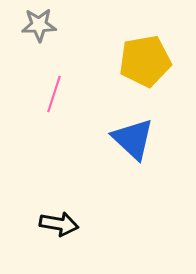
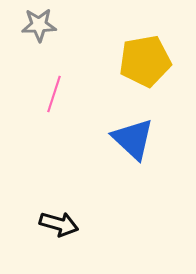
black arrow: rotated 6 degrees clockwise
